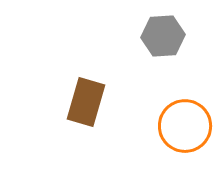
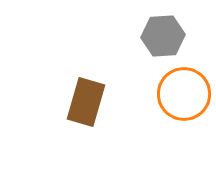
orange circle: moved 1 px left, 32 px up
